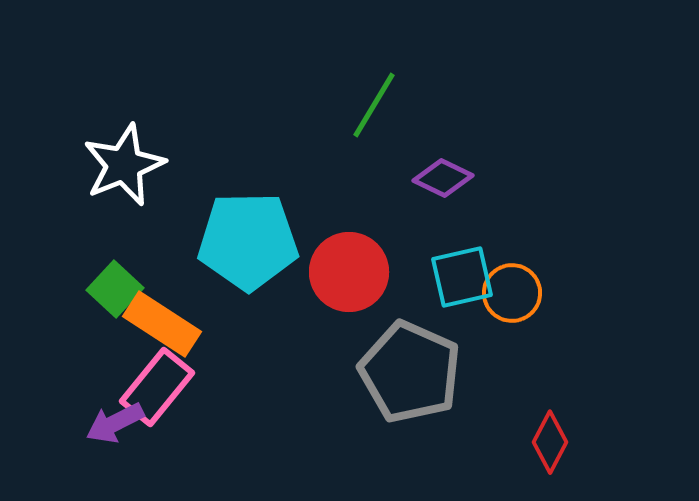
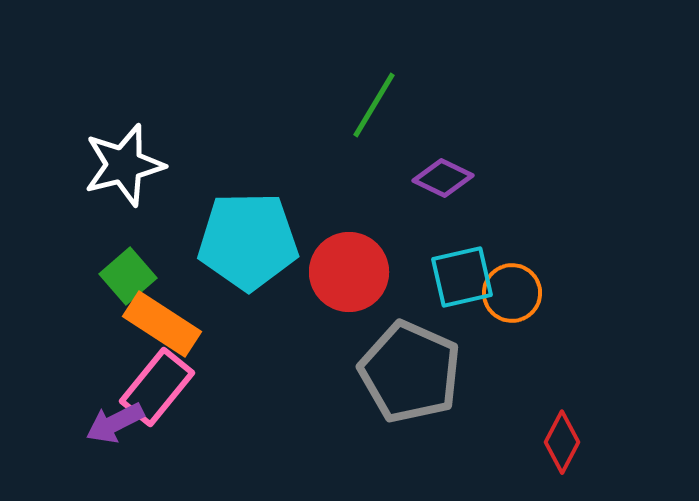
white star: rotated 8 degrees clockwise
green square: moved 13 px right, 13 px up; rotated 6 degrees clockwise
red diamond: moved 12 px right
